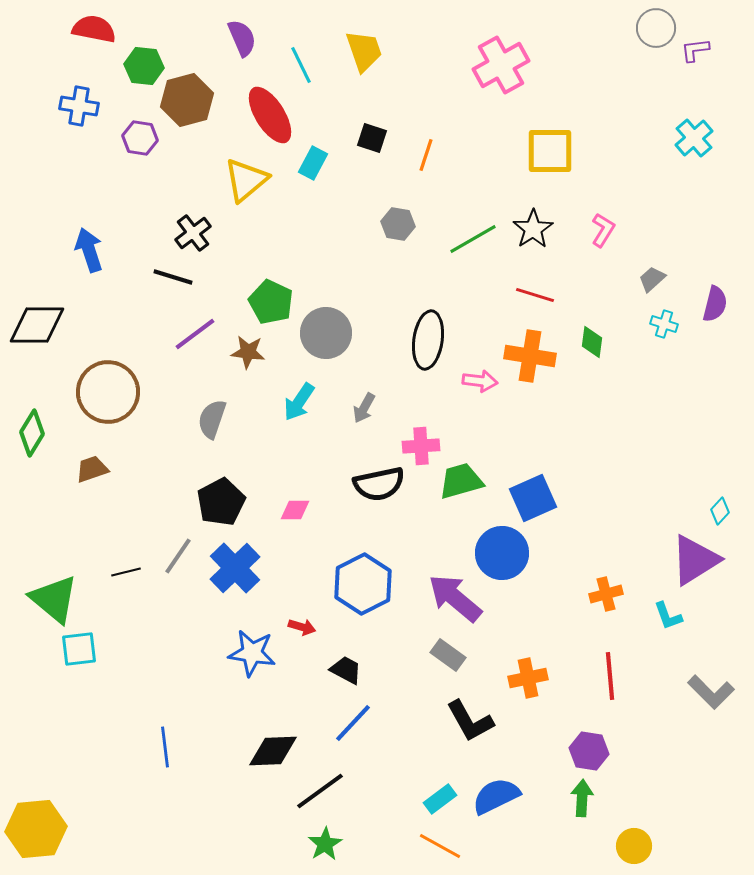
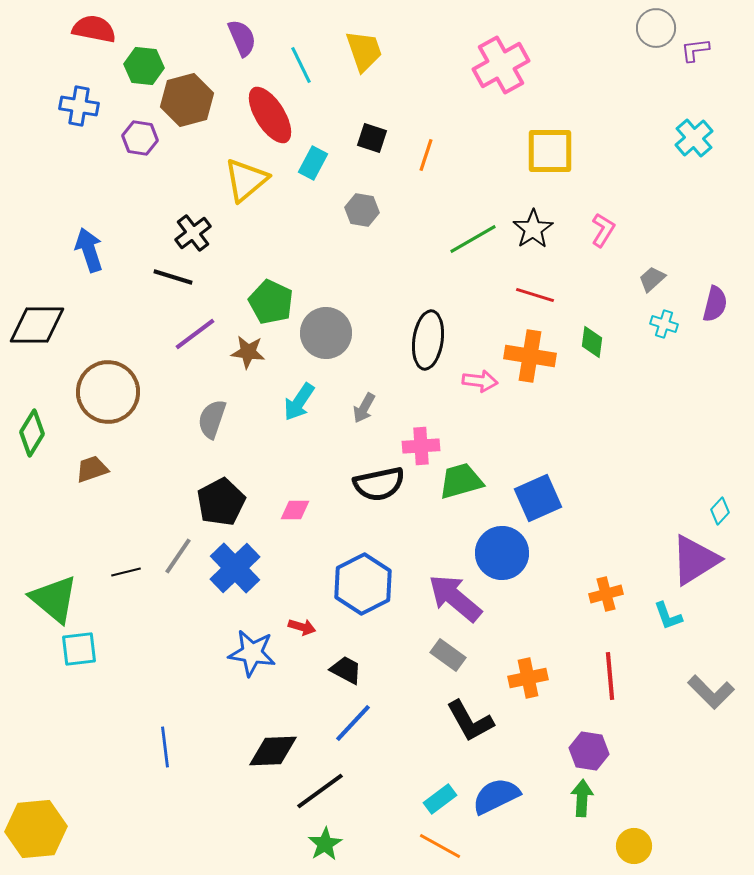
gray hexagon at (398, 224): moved 36 px left, 14 px up
blue square at (533, 498): moved 5 px right
